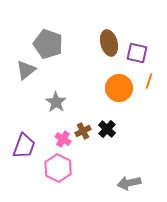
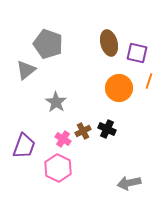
black cross: rotated 18 degrees counterclockwise
